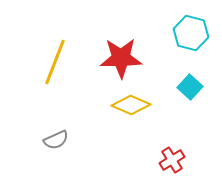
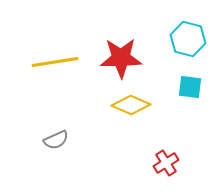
cyan hexagon: moved 3 px left, 6 px down
yellow line: rotated 60 degrees clockwise
cyan square: rotated 35 degrees counterclockwise
red cross: moved 6 px left, 3 px down
